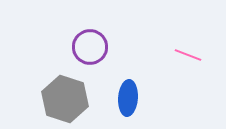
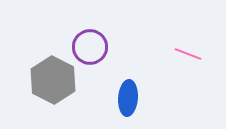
pink line: moved 1 px up
gray hexagon: moved 12 px left, 19 px up; rotated 9 degrees clockwise
